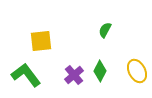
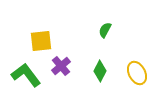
yellow ellipse: moved 2 px down
purple cross: moved 13 px left, 9 px up
